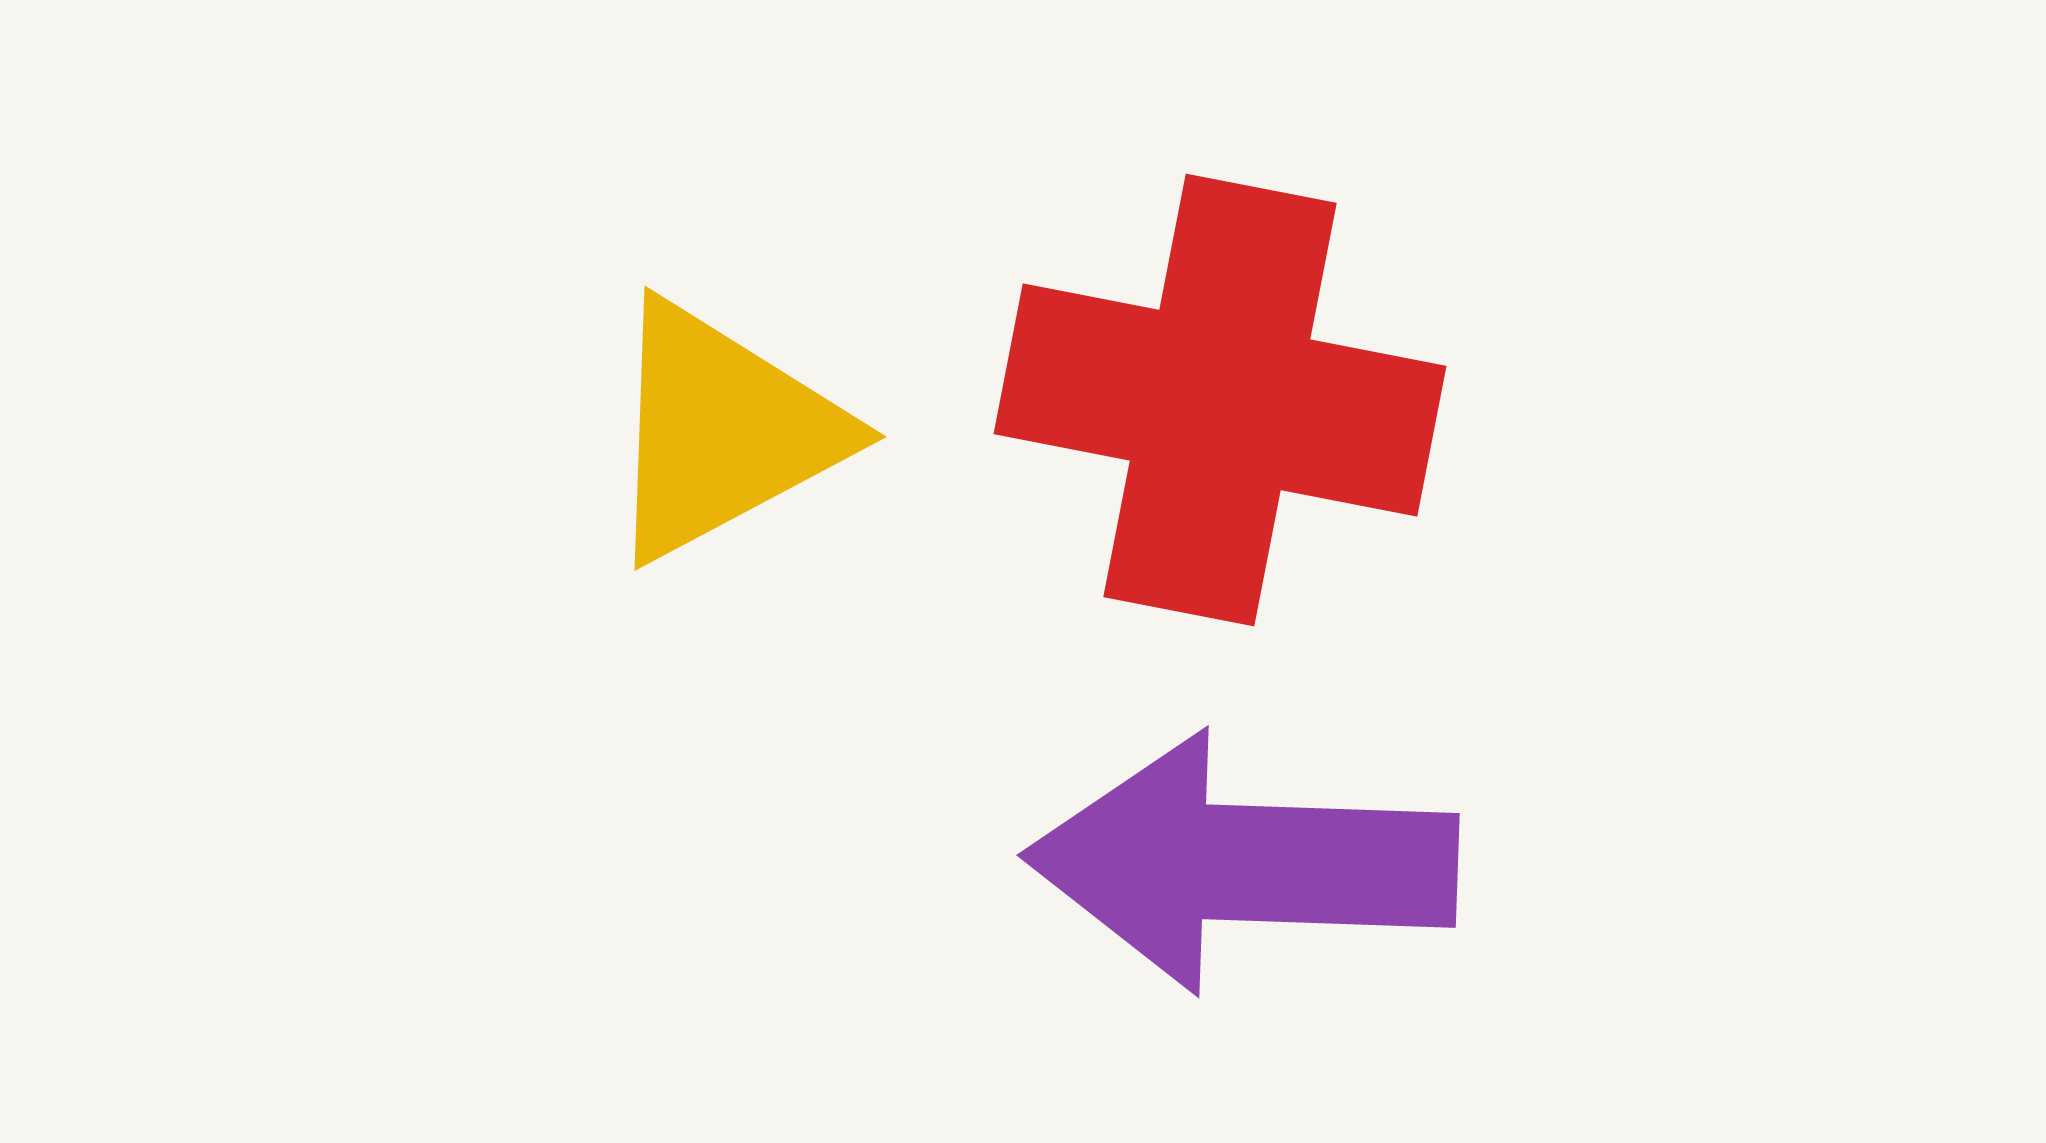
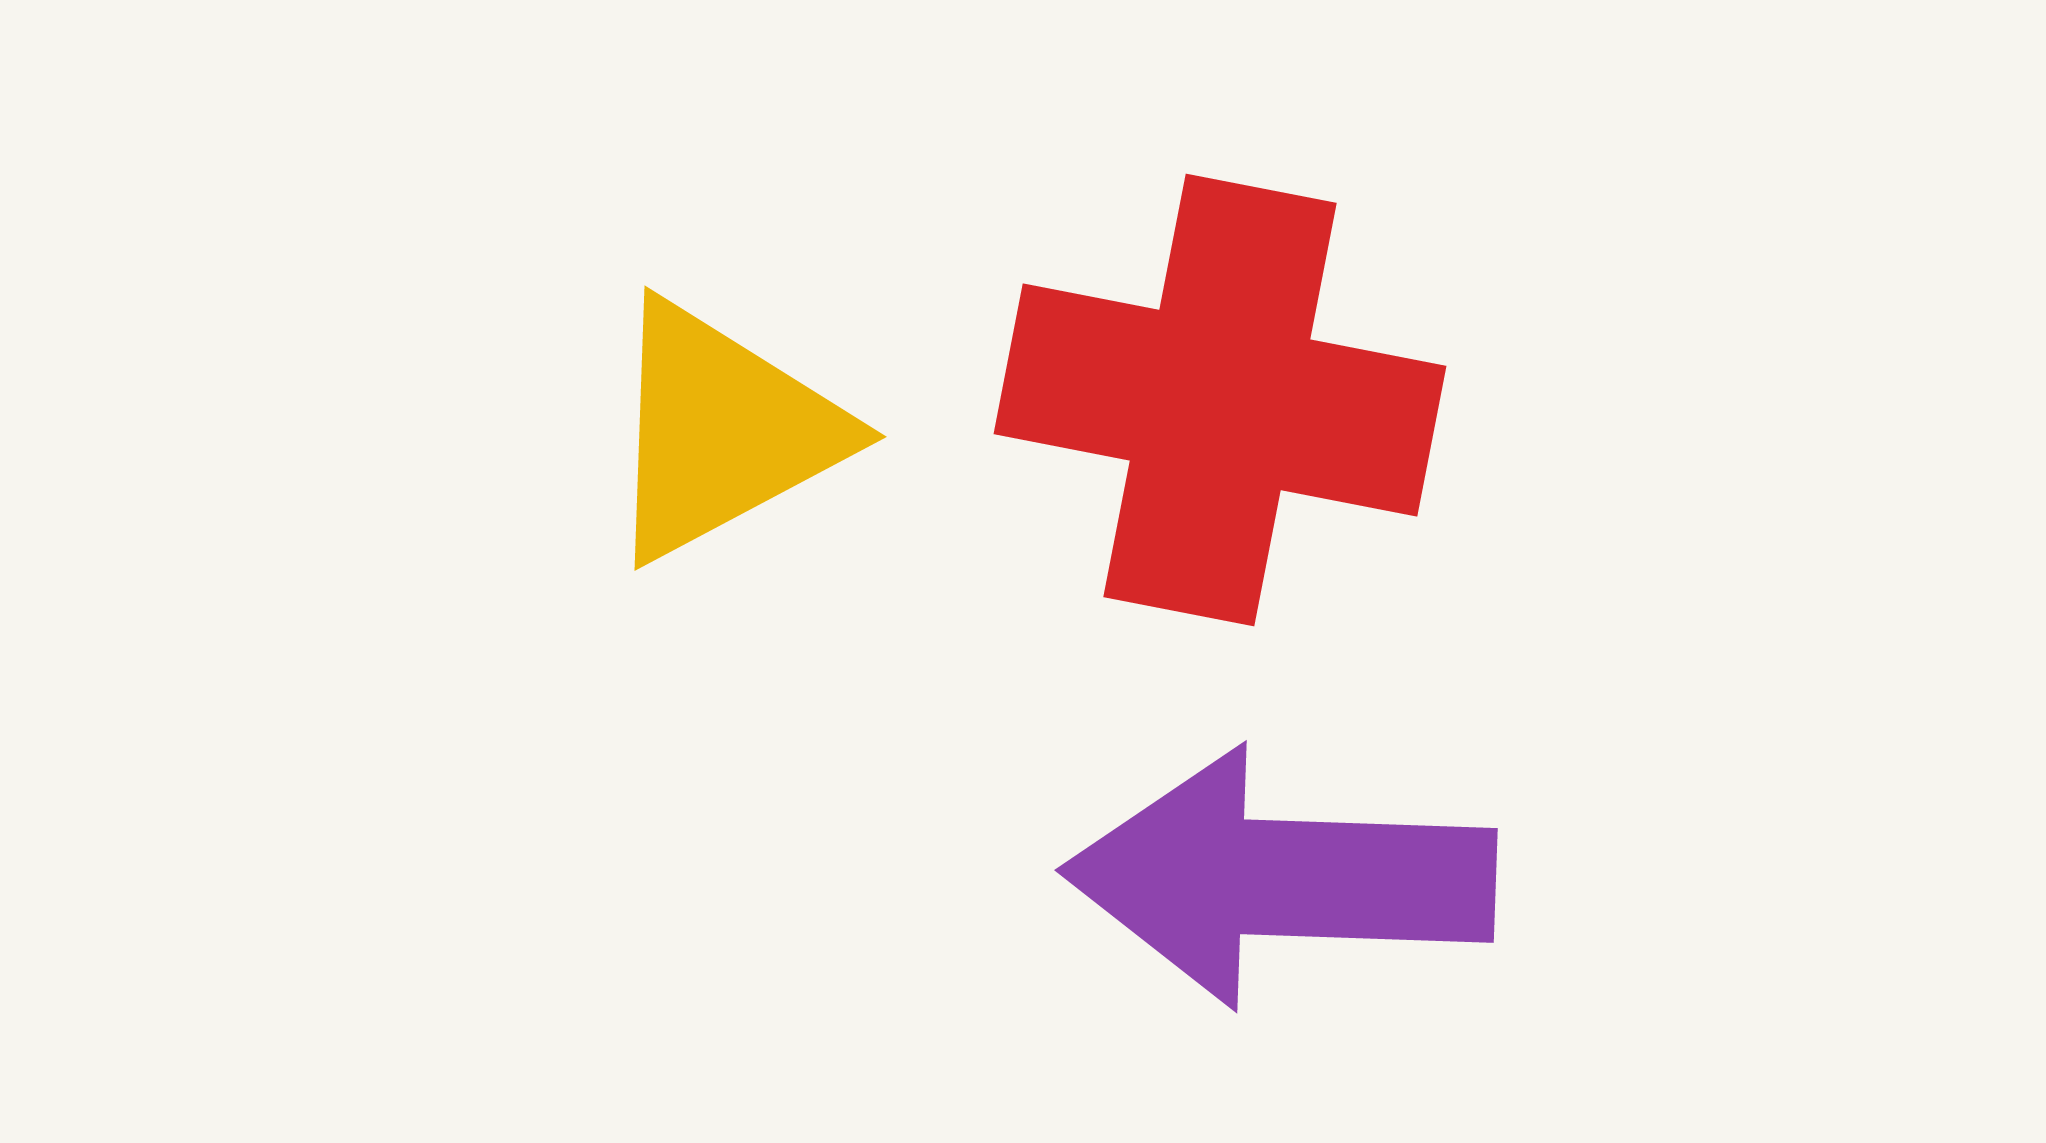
purple arrow: moved 38 px right, 15 px down
